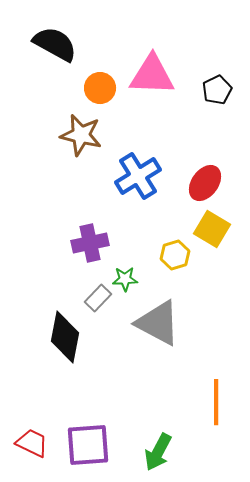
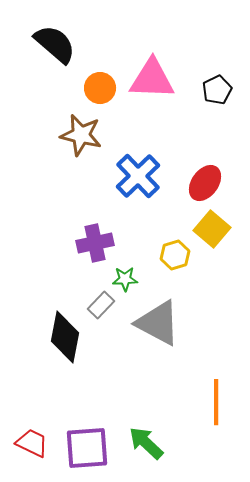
black semicircle: rotated 12 degrees clockwise
pink triangle: moved 4 px down
blue cross: rotated 12 degrees counterclockwise
yellow square: rotated 9 degrees clockwise
purple cross: moved 5 px right
gray rectangle: moved 3 px right, 7 px down
purple square: moved 1 px left, 3 px down
green arrow: moved 12 px left, 9 px up; rotated 105 degrees clockwise
